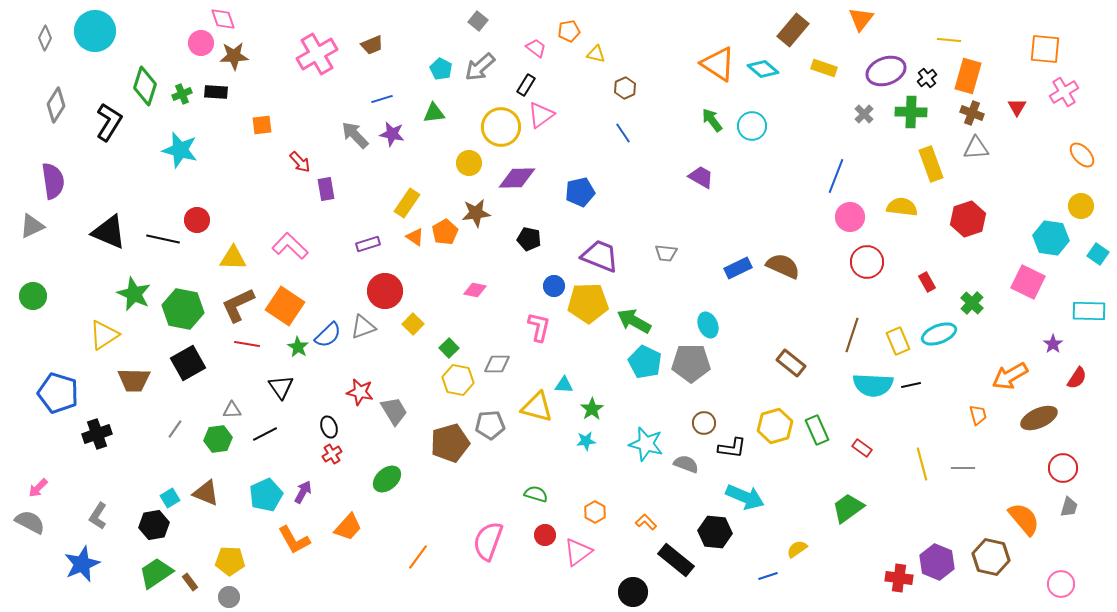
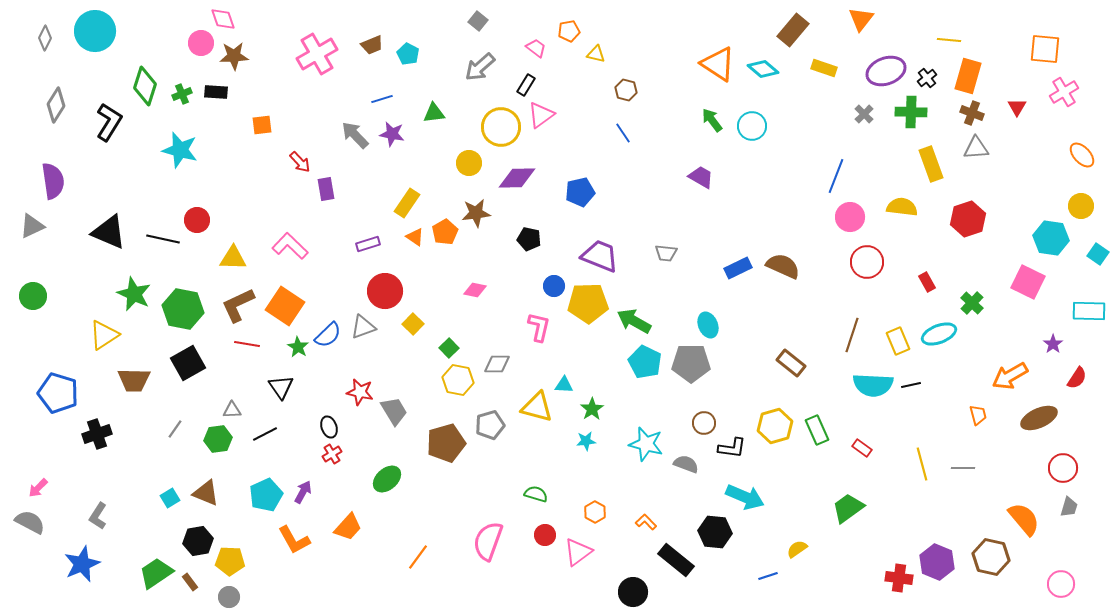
cyan pentagon at (441, 69): moved 33 px left, 15 px up
brown hexagon at (625, 88): moved 1 px right, 2 px down; rotated 20 degrees counterclockwise
gray pentagon at (490, 425): rotated 12 degrees counterclockwise
brown pentagon at (450, 443): moved 4 px left
black hexagon at (154, 525): moved 44 px right, 16 px down
